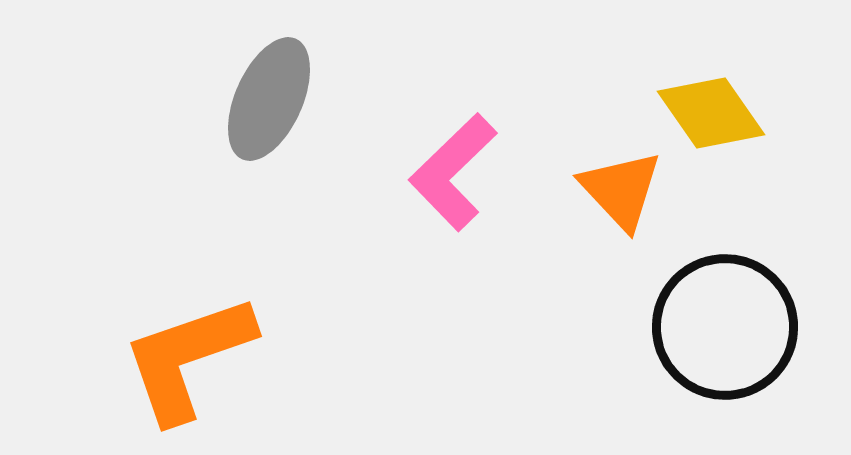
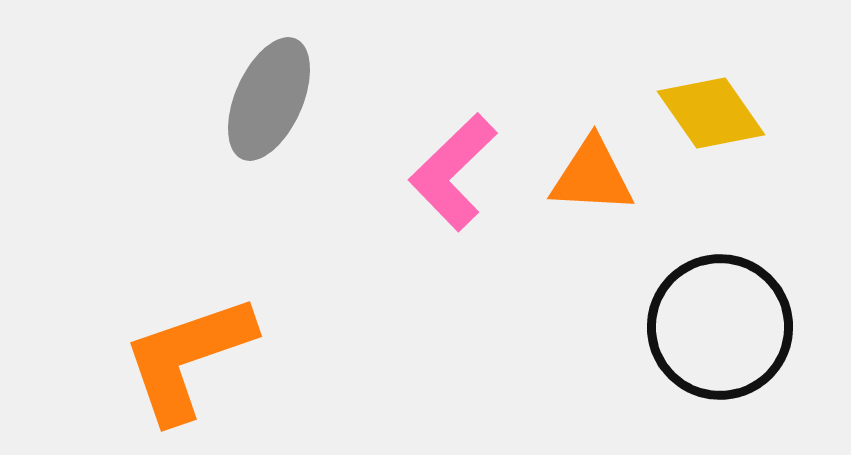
orange triangle: moved 29 px left, 14 px up; rotated 44 degrees counterclockwise
black circle: moved 5 px left
